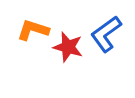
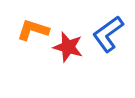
blue L-shape: moved 2 px right
